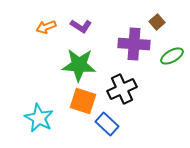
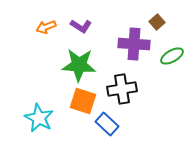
black cross: rotated 16 degrees clockwise
